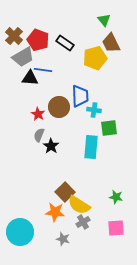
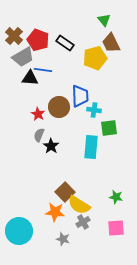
cyan circle: moved 1 px left, 1 px up
